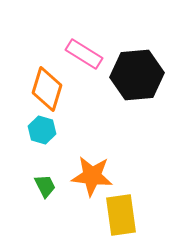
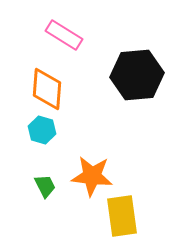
pink rectangle: moved 20 px left, 19 px up
orange diamond: rotated 12 degrees counterclockwise
yellow rectangle: moved 1 px right, 1 px down
